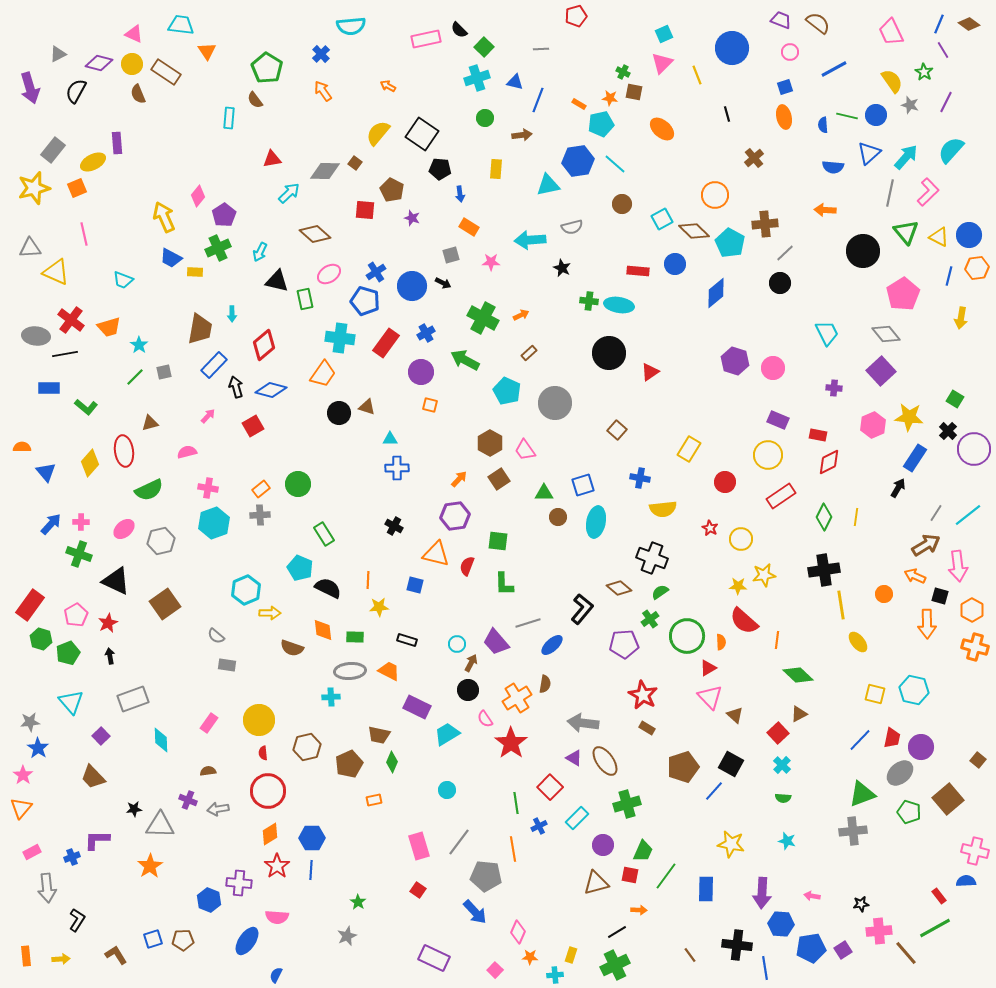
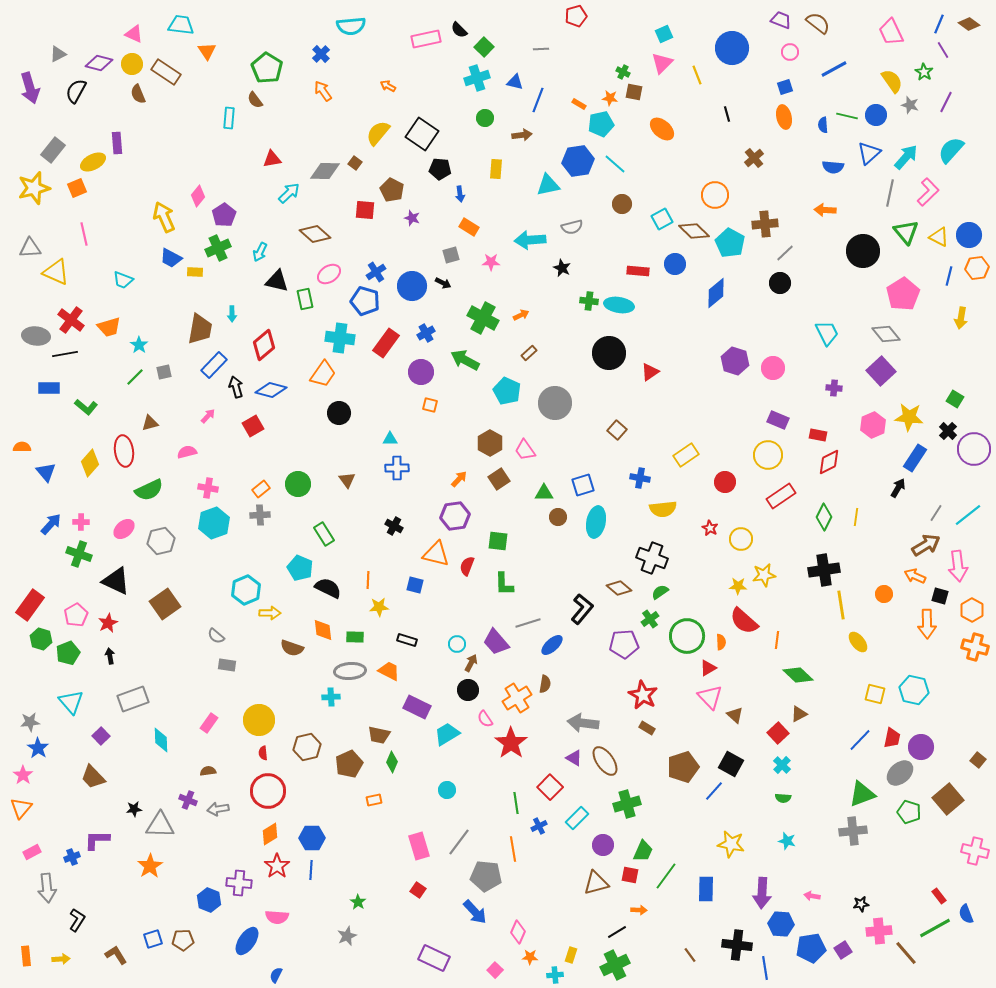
brown triangle at (367, 407): moved 20 px left, 73 px down; rotated 36 degrees clockwise
yellow rectangle at (689, 449): moved 3 px left, 6 px down; rotated 25 degrees clockwise
blue semicircle at (966, 881): moved 33 px down; rotated 108 degrees counterclockwise
